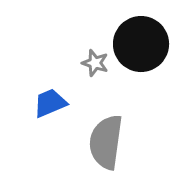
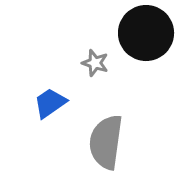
black circle: moved 5 px right, 11 px up
blue trapezoid: rotated 12 degrees counterclockwise
